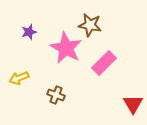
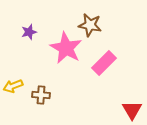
yellow arrow: moved 6 px left, 8 px down
brown cross: moved 15 px left; rotated 18 degrees counterclockwise
red triangle: moved 1 px left, 6 px down
